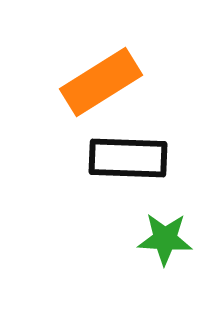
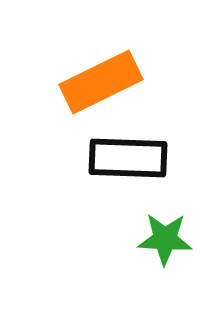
orange rectangle: rotated 6 degrees clockwise
